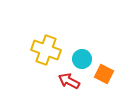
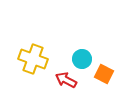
yellow cross: moved 13 px left, 9 px down
red arrow: moved 3 px left, 1 px up
